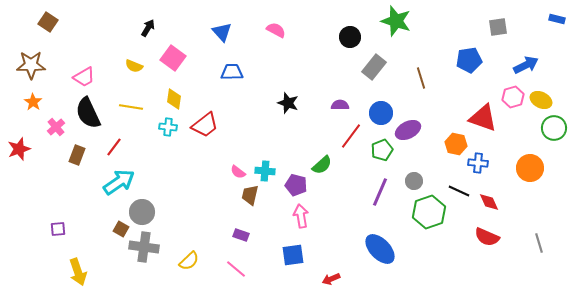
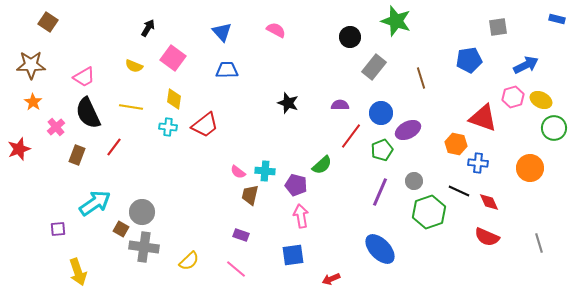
blue trapezoid at (232, 72): moved 5 px left, 2 px up
cyan arrow at (119, 182): moved 24 px left, 21 px down
